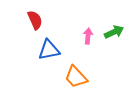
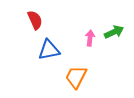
pink arrow: moved 2 px right, 2 px down
orange trapezoid: rotated 70 degrees clockwise
